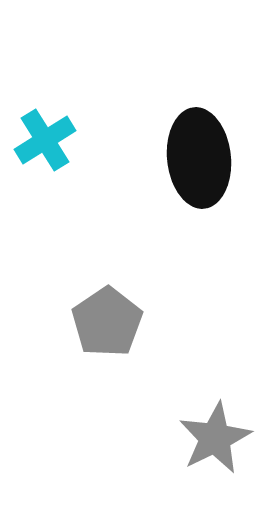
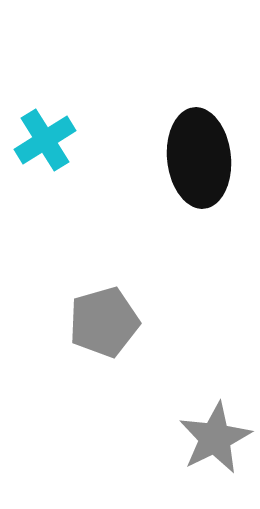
gray pentagon: moved 3 px left; rotated 18 degrees clockwise
